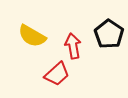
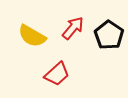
black pentagon: moved 1 px down
red arrow: moved 18 px up; rotated 50 degrees clockwise
